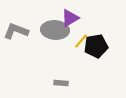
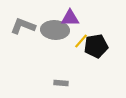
purple triangle: rotated 30 degrees clockwise
gray L-shape: moved 7 px right, 5 px up
